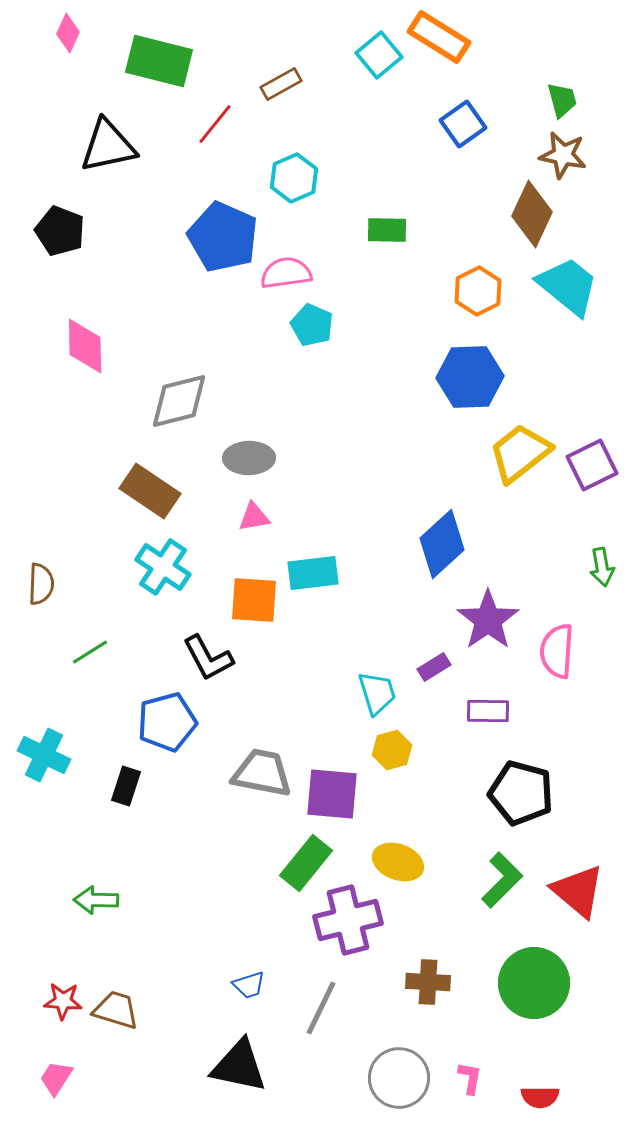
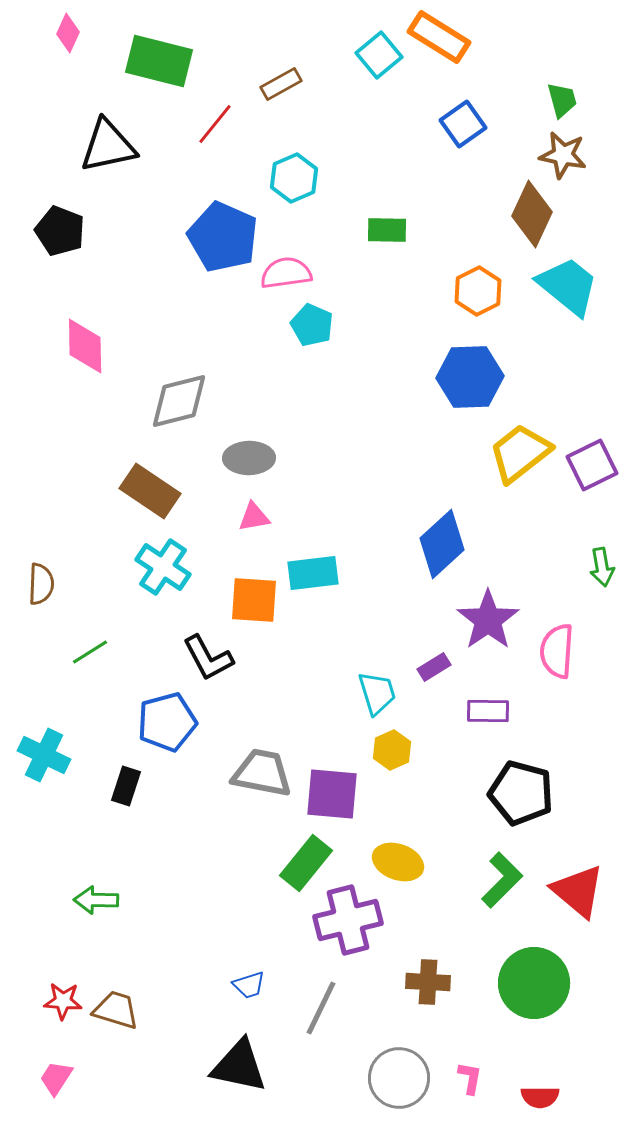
yellow hexagon at (392, 750): rotated 9 degrees counterclockwise
